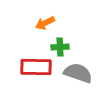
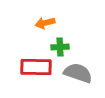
orange arrow: rotated 12 degrees clockwise
